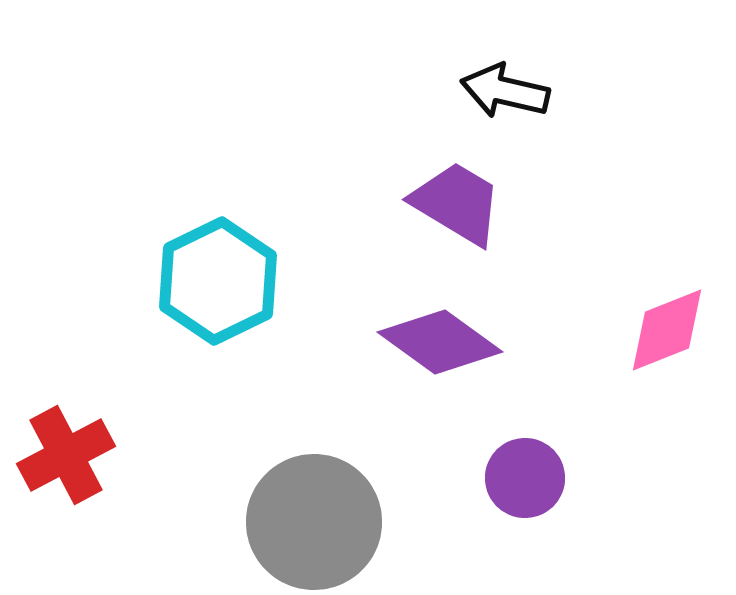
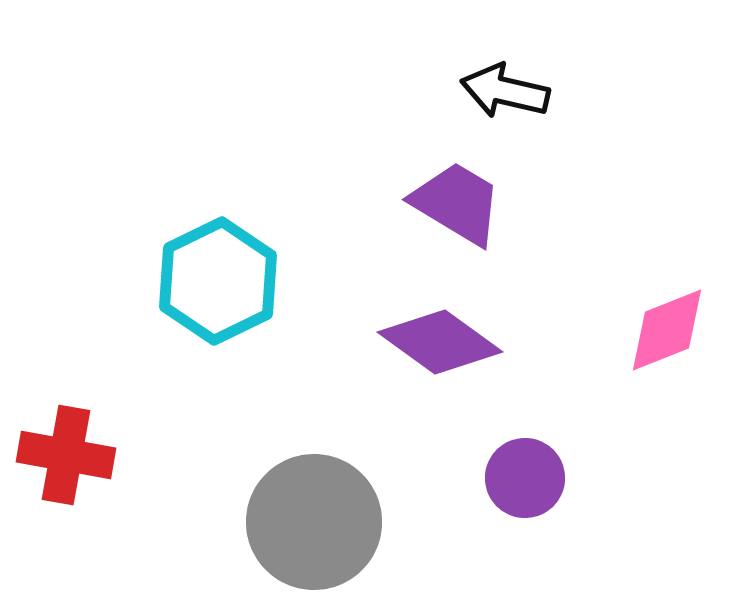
red cross: rotated 38 degrees clockwise
